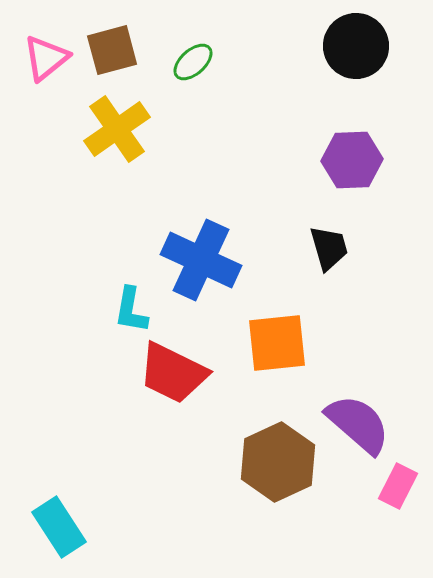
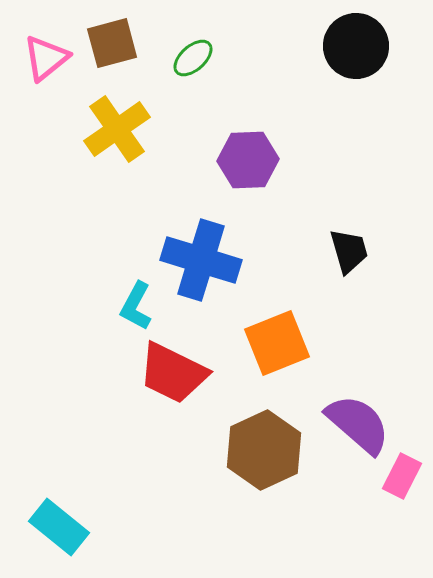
brown square: moved 7 px up
green ellipse: moved 4 px up
purple hexagon: moved 104 px left
black trapezoid: moved 20 px right, 3 px down
blue cross: rotated 8 degrees counterclockwise
cyan L-shape: moved 5 px right, 4 px up; rotated 18 degrees clockwise
orange square: rotated 16 degrees counterclockwise
brown hexagon: moved 14 px left, 12 px up
pink rectangle: moved 4 px right, 10 px up
cyan rectangle: rotated 18 degrees counterclockwise
